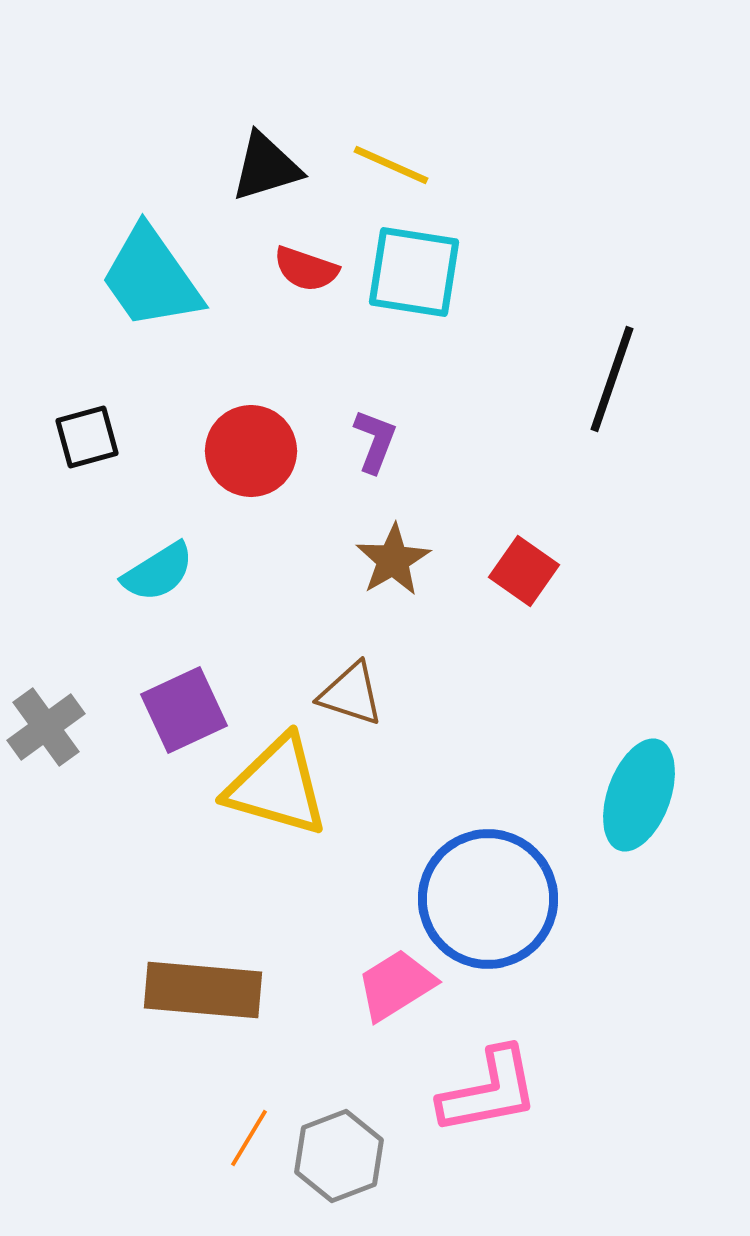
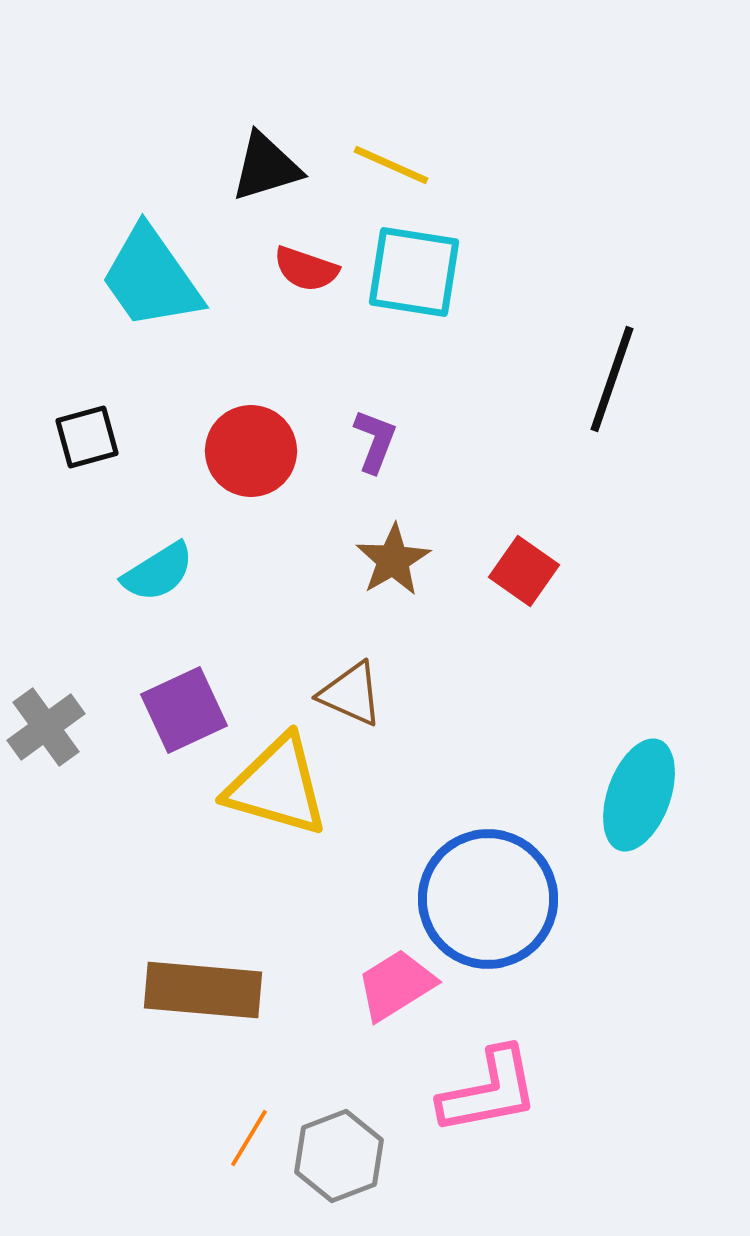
brown triangle: rotated 6 degrees clockwise
